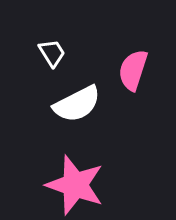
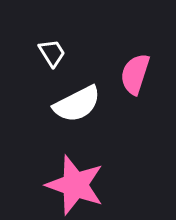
pink semicircle: moved 2 px right, 4 px down
